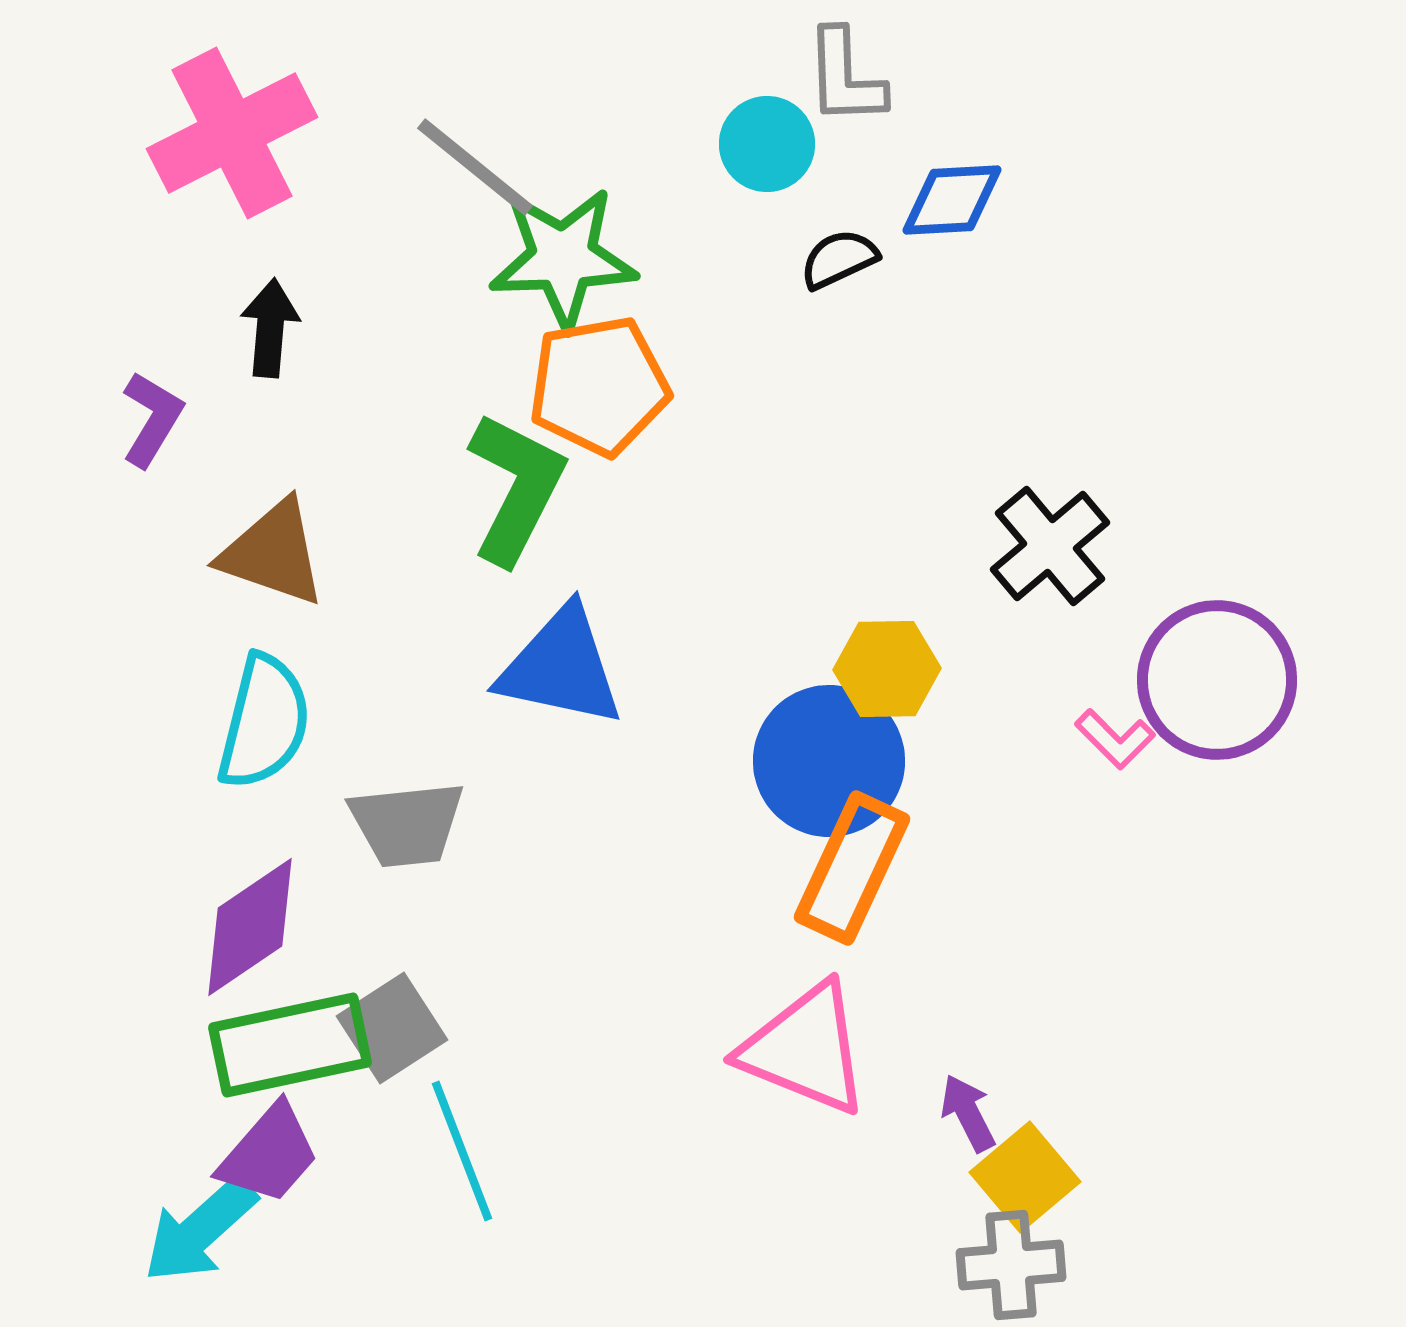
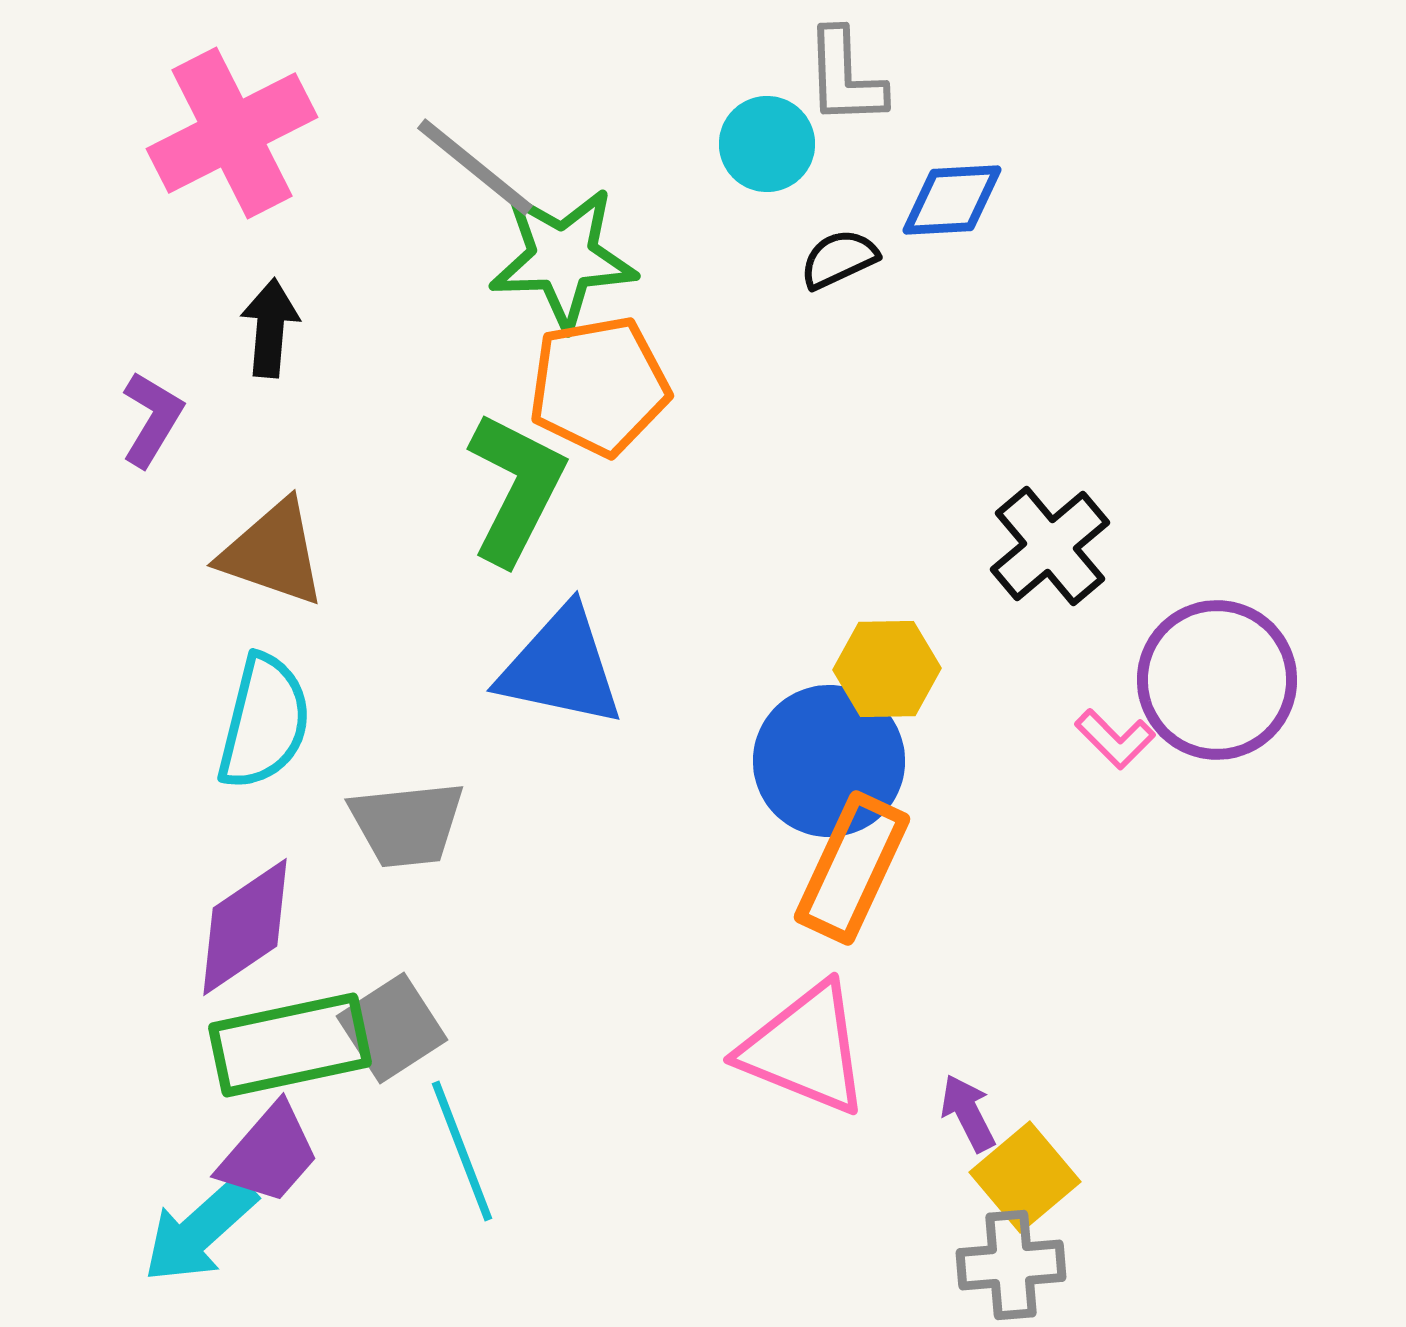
purple diamond: moved 5 px left
